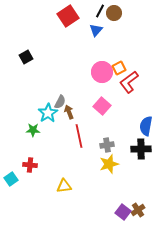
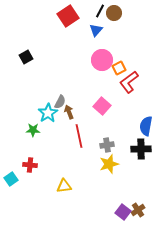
pink circle: moved 12 px up
